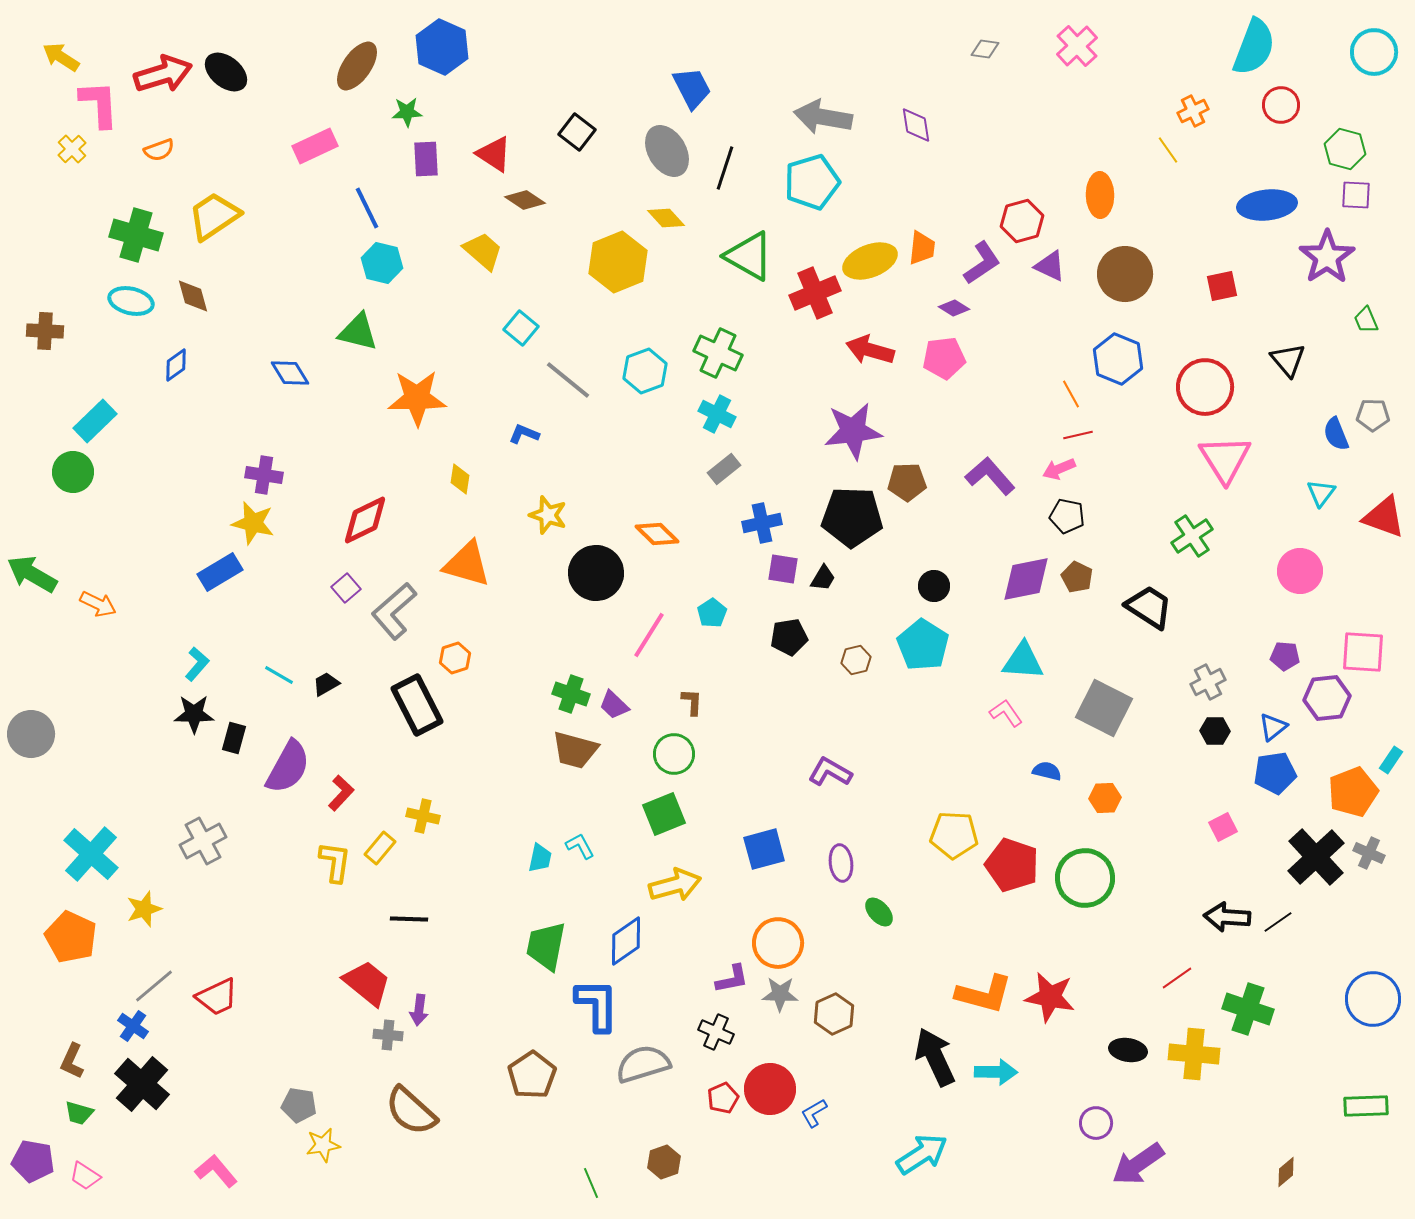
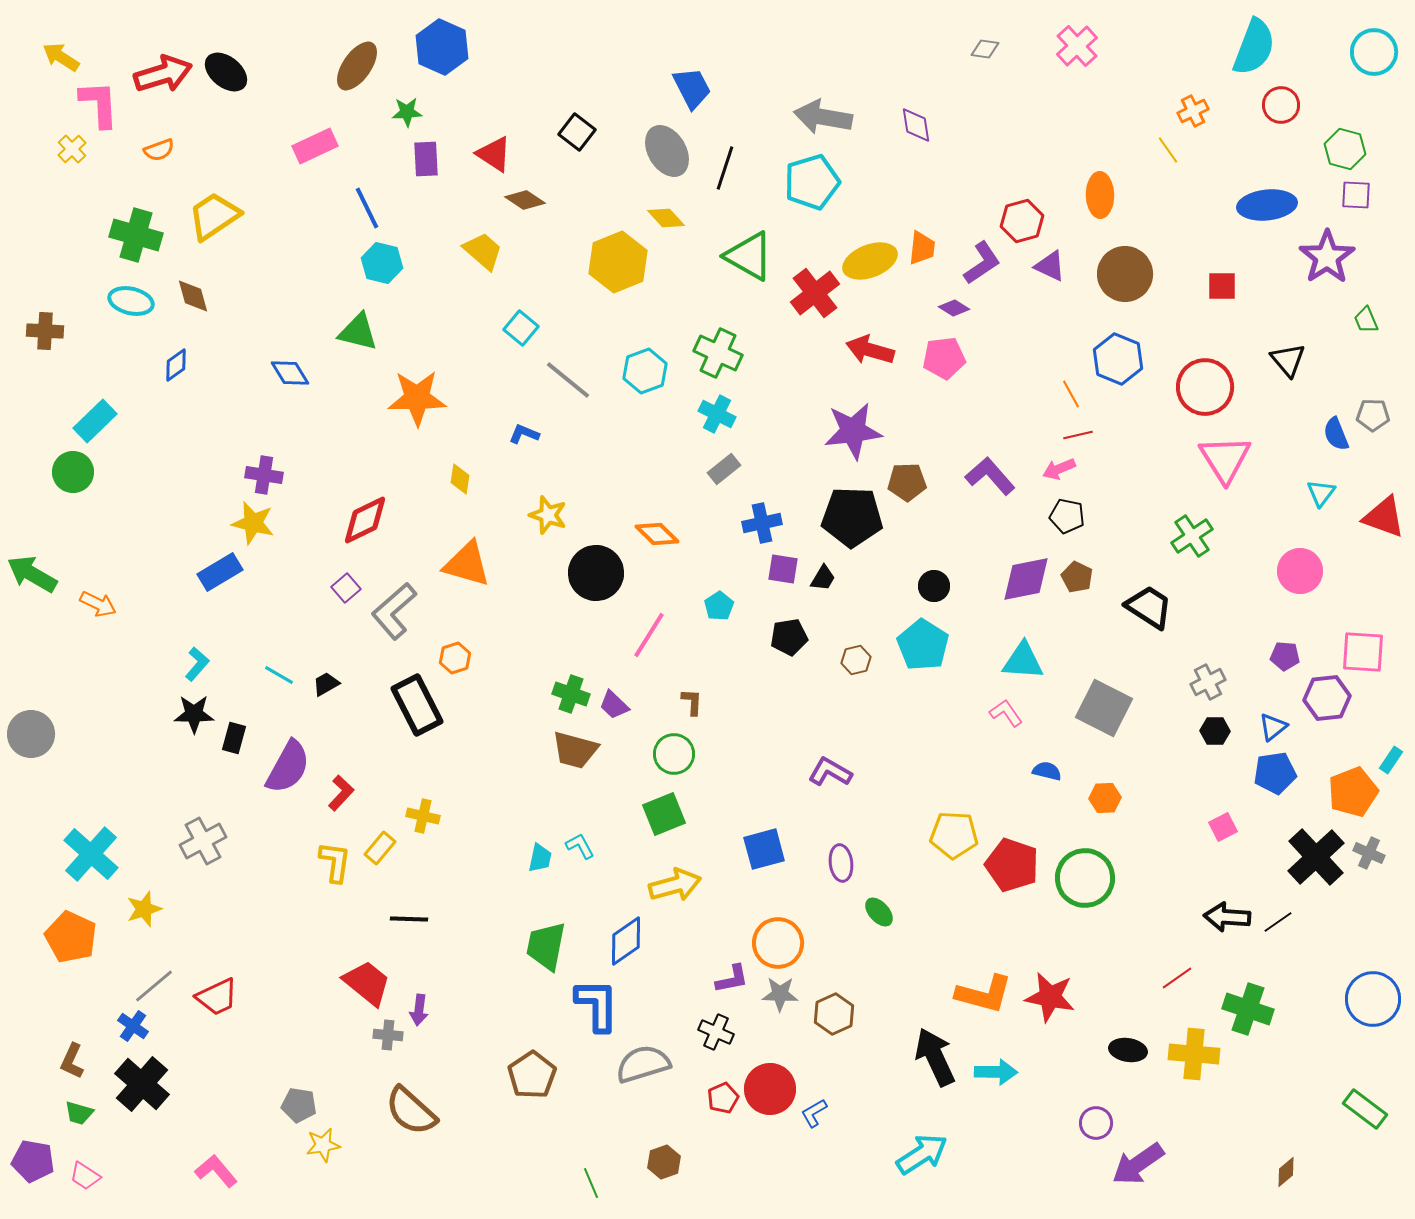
red square at (1222, 286): rotated 12 degrees clockwise
red cross at (815, 293): rotated 15 degrees counterclockwise
cyan pentagon at (712, 613): moved 7 px right, 7 px up
green rectangle at (1366, 1106): moved 1 px left, 3 px down; rotated 39 degrees clockwise
